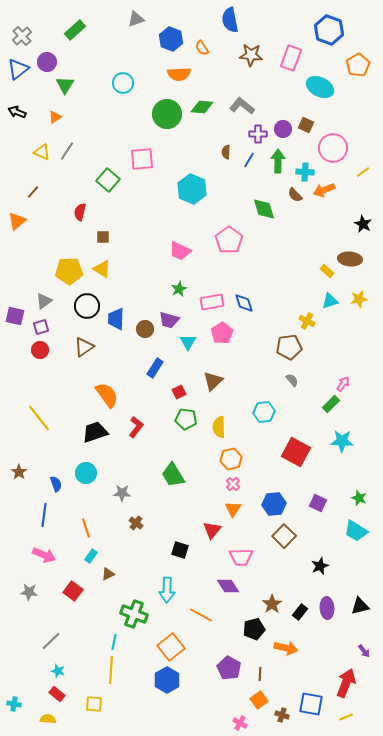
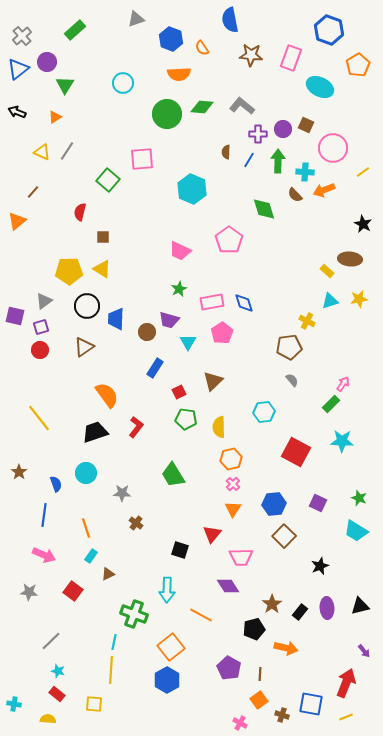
brown circle at (145, 329): moved 2 px right, 3 px down
red triangle at (212, 530): moved 4 px down
